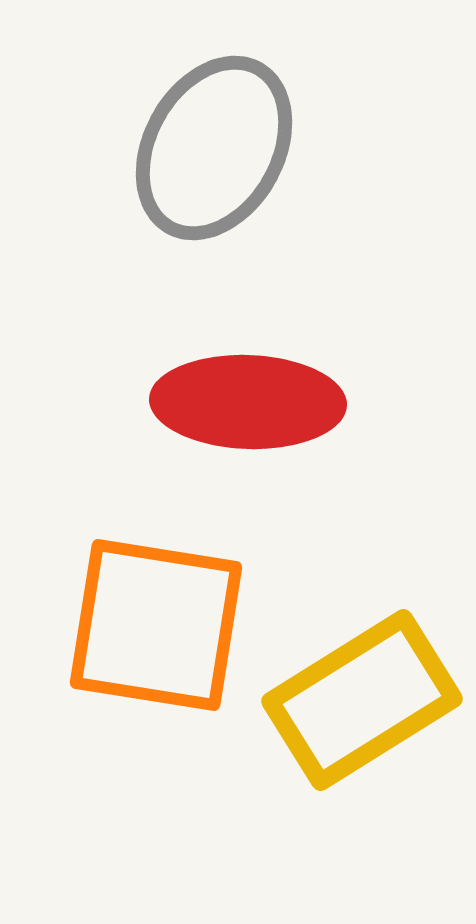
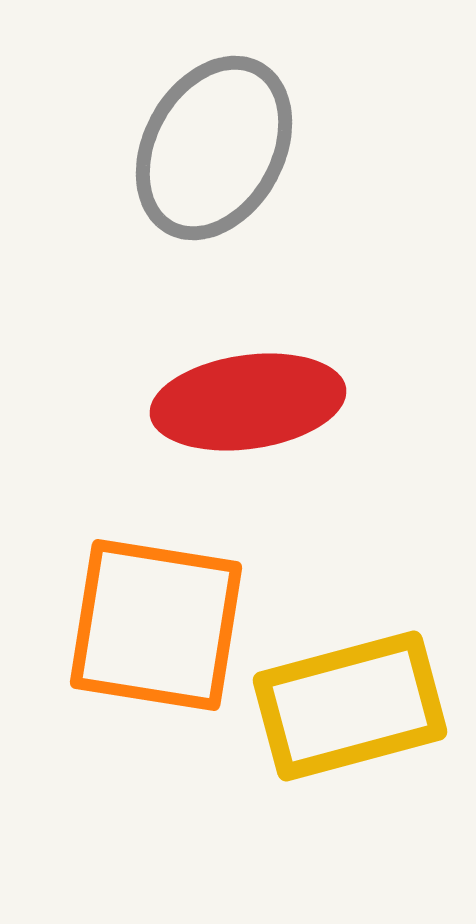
red ellipse: rotated 10 degrees counterclockwise
yellow rectangle: moved 12 px left, 6 px down; rotated 17 degrees clockwise
